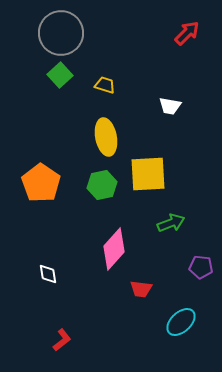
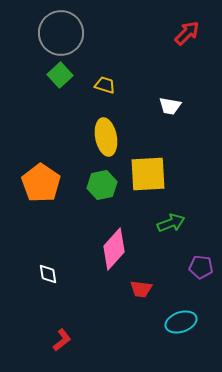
cyan ellipse: rotated 24 degrees clockwise
